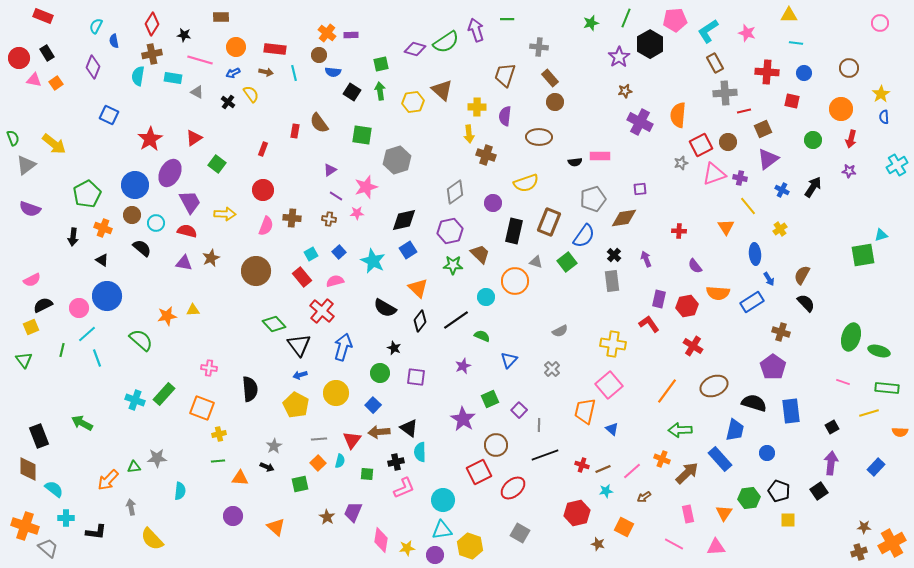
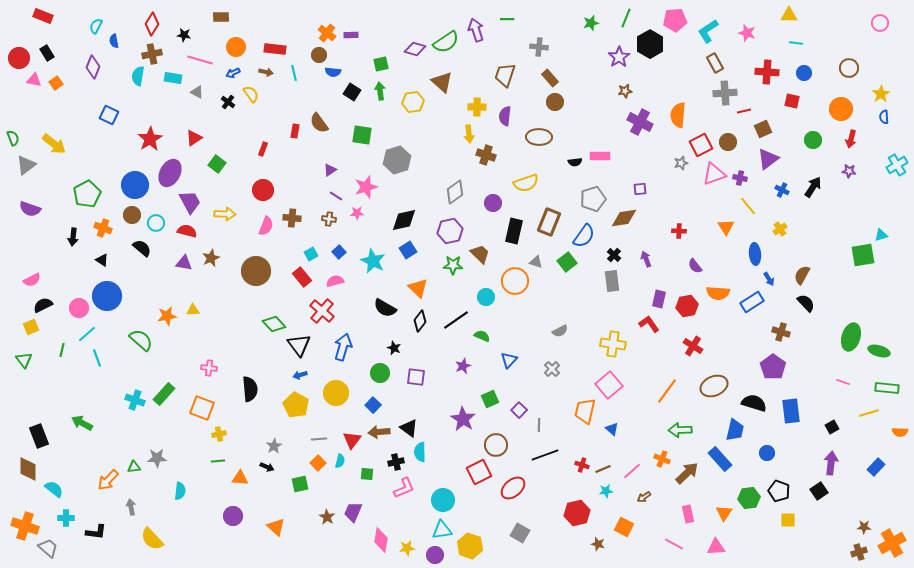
brown triangle at (442, 90): moved 8 px up
